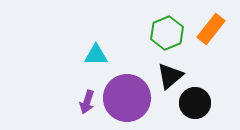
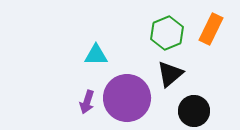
orange rectangle: rotated 12 degrees counterclockwise
black triangle: moved 2 px up
black circle: moved 1 px left, 8 px down
